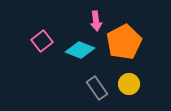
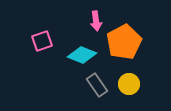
pink square: rotated 20 degrees clockwise
cyan diamond: moved 2 px right, 5 px down
gray rectangle: moved 3 px up
